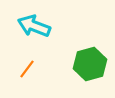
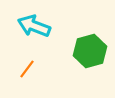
green hexagon: moved 13 px up
